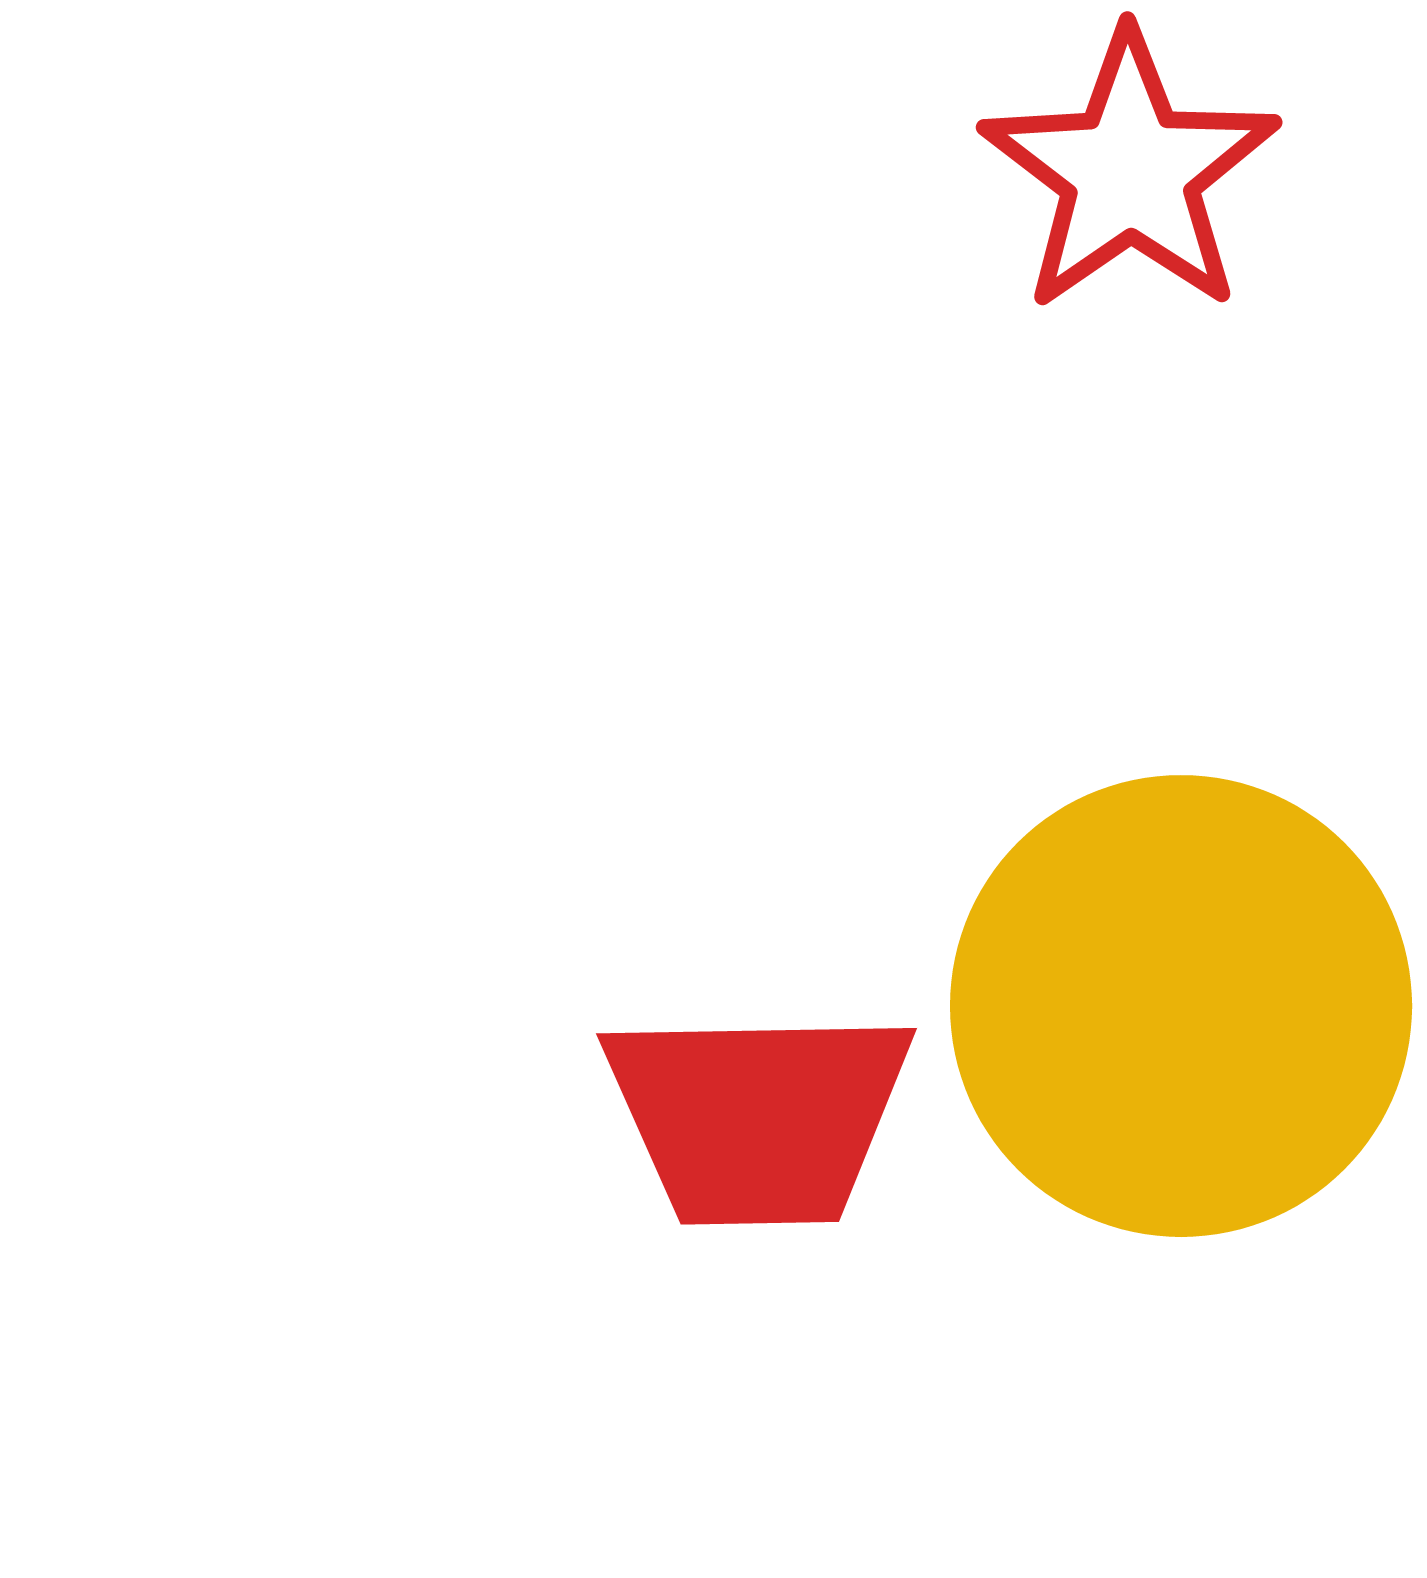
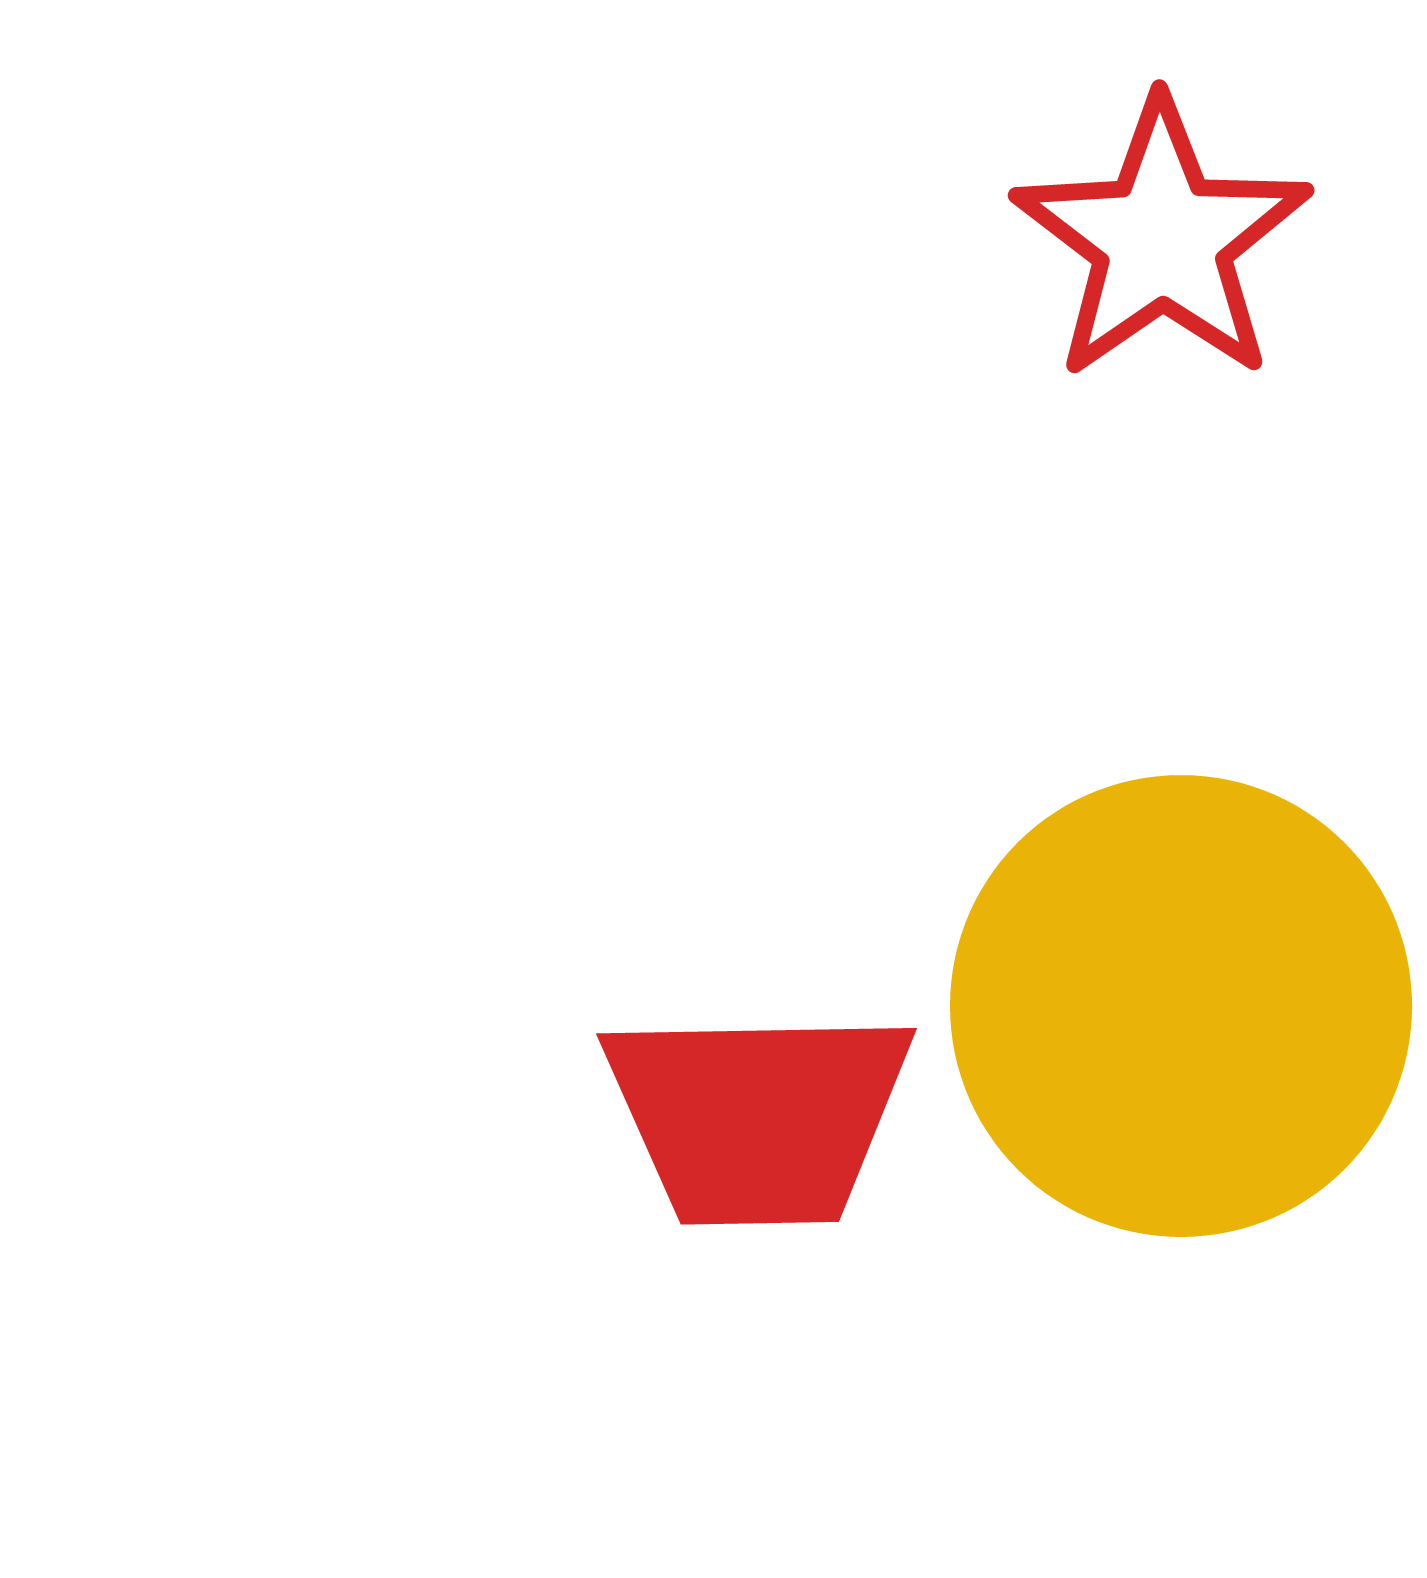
red star: moved 32 px right, 68 px down
